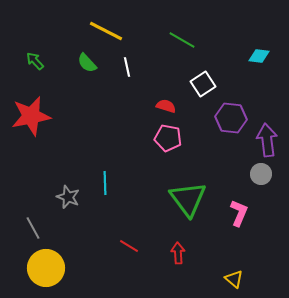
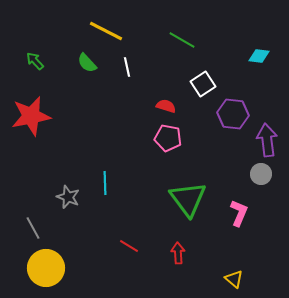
purple hexagon: moved 2 px right, 4 px up
